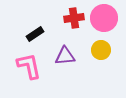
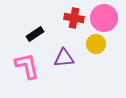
red cross: rotated 18 degrees clockwise
yellow circle: moved 5 px left, 6 px up
purple triangle: moved 1 px left, 2 px down
pink L-shape: moved 2 px left
